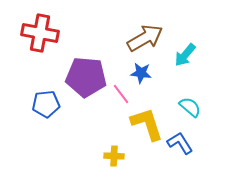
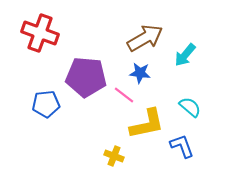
red cross: rotated 9 degrees clockwise
blue star: moved 1 px left
pink line: moved 3 px right, 1 px down; rotated 15 degrees counterclockwise
yellow L-shape: rotated 96 degrees clockwise
blue L-shape: moved 2 px right, 3 px down; rotated 12 degrees clockwise
yellow cross: rotated 18 degrees clockwise
